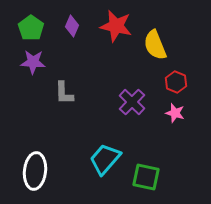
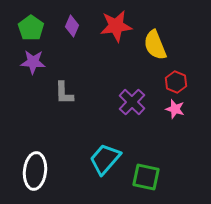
red star: rotated 20 degrees counterclockwise
pink star: moved 4 px up
